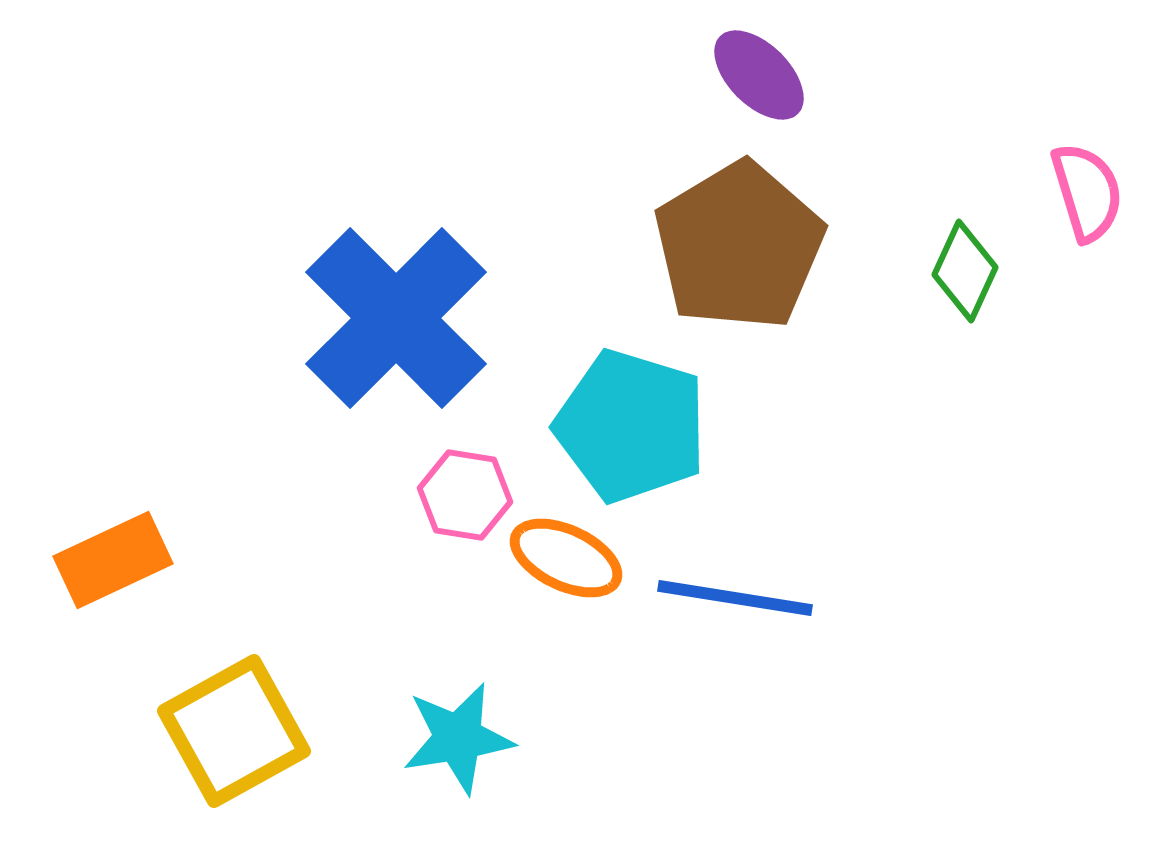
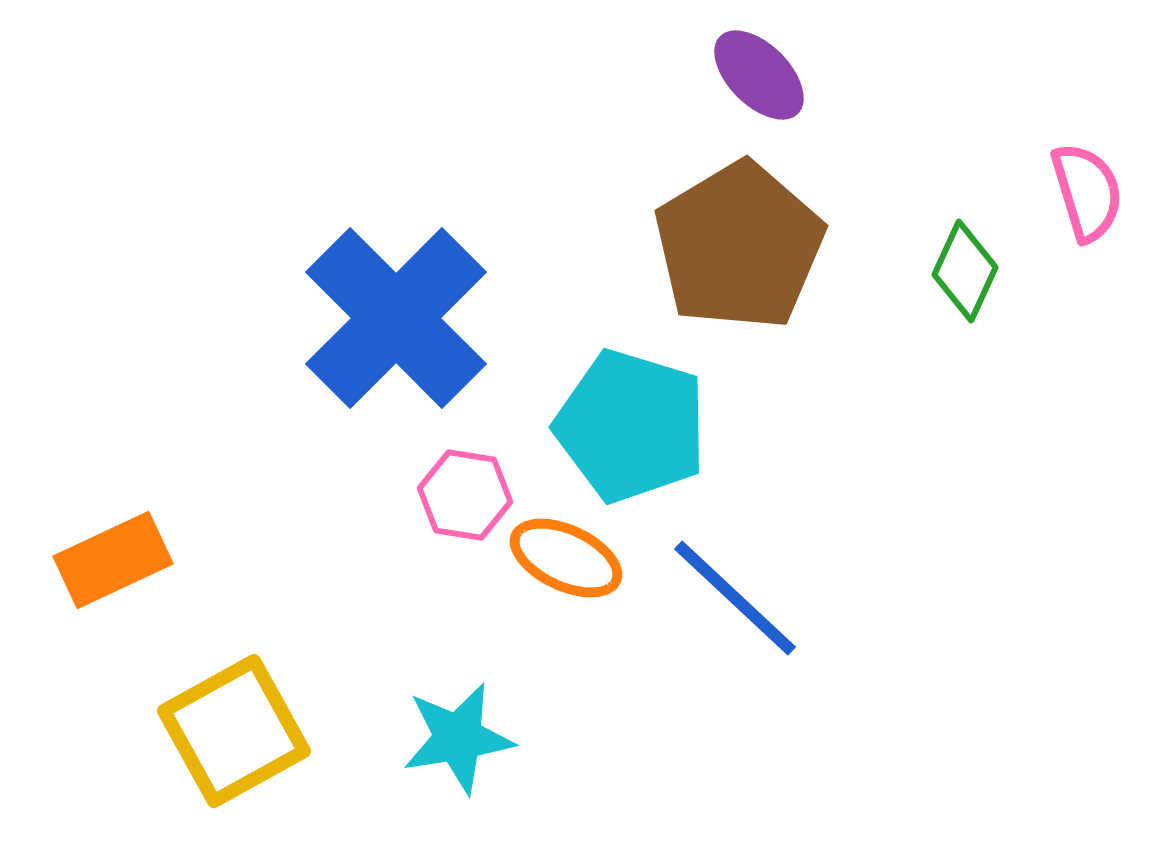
blue line: rotated 34 degrees clockwise
